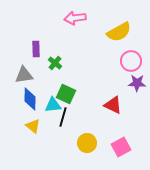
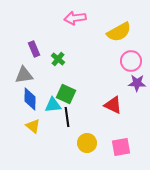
purple rectangle: moved 2 px left; rotated 21 degrees counterclockwise
green cross: moved 3 px right, 4 px up
black line: moved 4 px right; rotated 24 degrees counterclockwise
pink square: rotated 18 degrees clockwise
